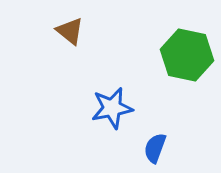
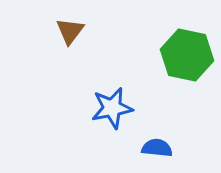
brown triangle: rotated 28 degrees clockwise
blue semicircle: moved 2 px right; rotated 76 degrees clockwise
